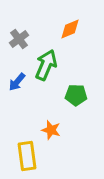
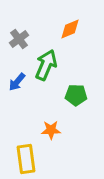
orange star: rotated 18 degrees counterclockwise
yellow rectangle: moved 1 px left, 3 px down
